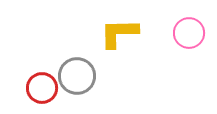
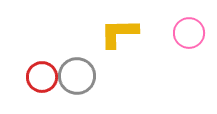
red circle: moved 11 px up
